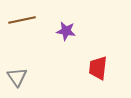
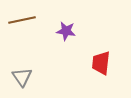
red trapezoid: moved 3 px right, 5 px up
gray triangle: moved 5 px right
